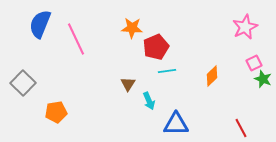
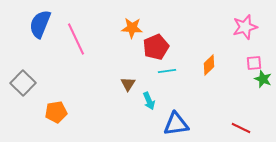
pink star: rotated 10 degrees clockwise
pink square: rotated 21 degrees clockwise
orange diamond: moved 3 px left, 11 px up
blue triangle: rotated 8 degrees counterclockwise
red line: rotated 36 degrees counterclockwise
